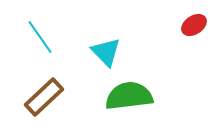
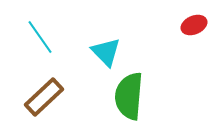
red ellipse: rotated 10 degrees clockwise
green semicircle: rotated 78 degrees counterclockwise
